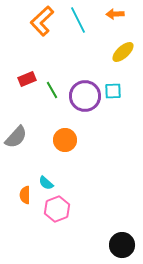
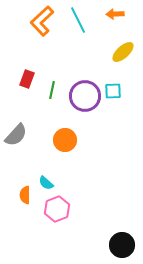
red rectangle: rotated 48 degrees counterclockwise
green line: rotated 42 degrees clockwise
gray semicircle: moved 2 px up
